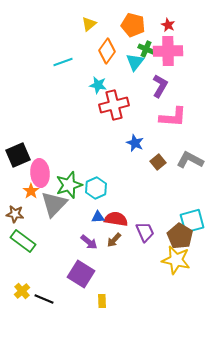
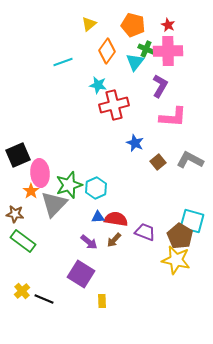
cyan square: rotated 30 degrees clockwise
purple trapezoid: rotated 45 degrees counterclockwise
